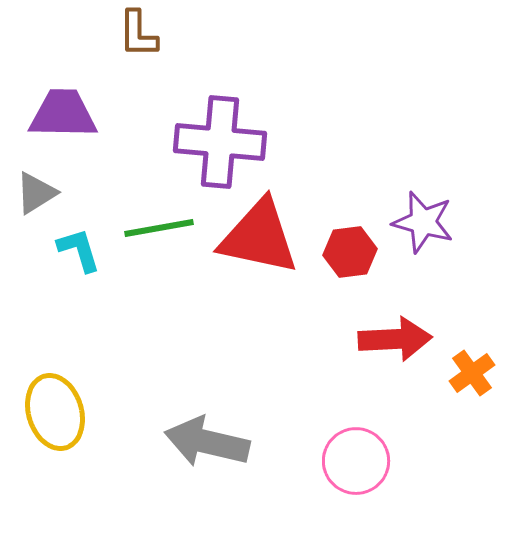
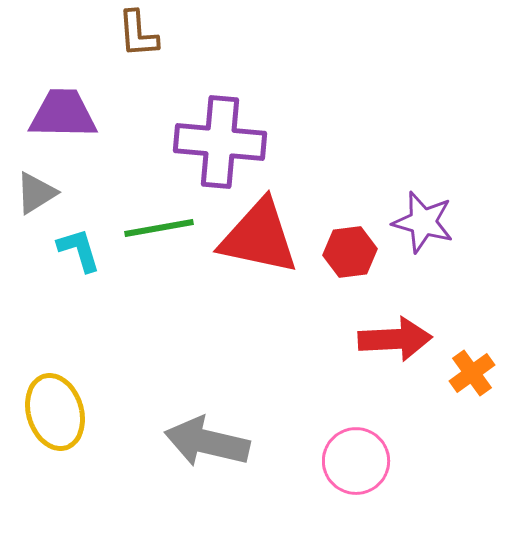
brown L-shape: rotated 4 degrees counterclockwise
